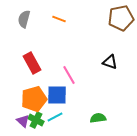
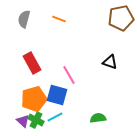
blue square: rotated 15 degrees clockwise
